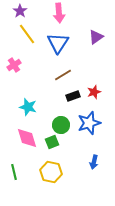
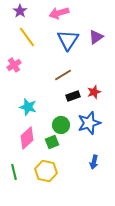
pink arrow: rotated 78 degrees clockwise
yellow line: moved 3 px down
blue triangle: moved 10 px right, 3 px up
pink diamond: rotated 65 degrees clockwise
yellow hexagon: moved 5 px left, 1 px up
